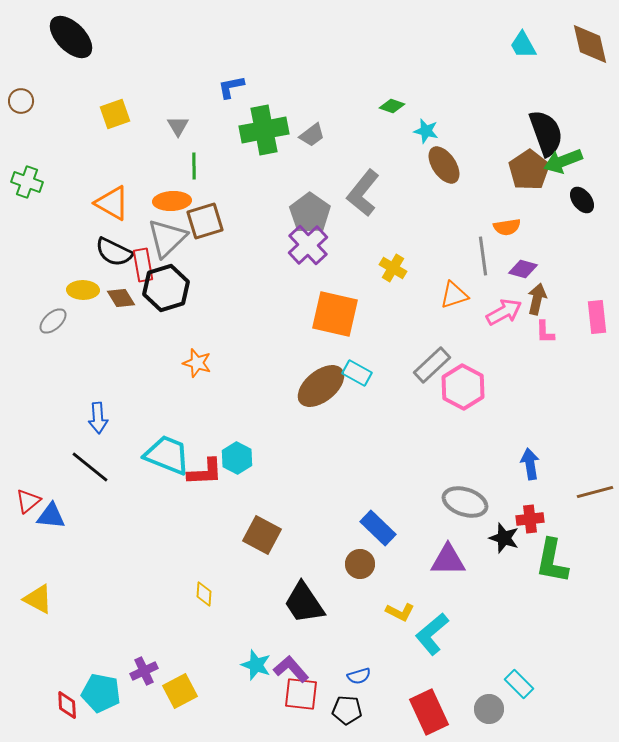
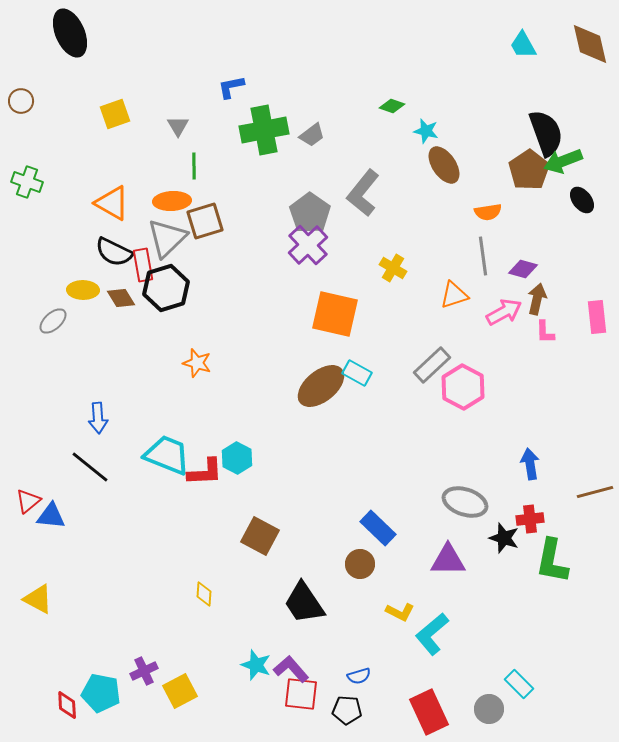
black ellipse at (71, 37): moved 1 px left, 4 px up; rotated 21 degrees clockwise
orange semicircle at (507, 227): moved 19 px left, 15 px up
brown square at (262, 535): moved 2 px left, 1 px down
